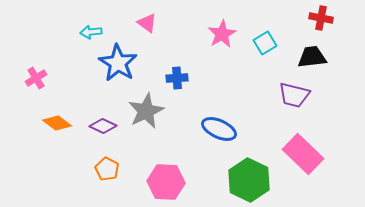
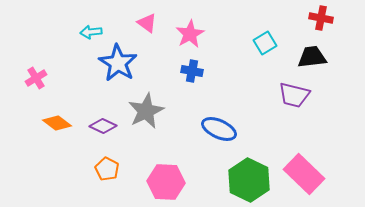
pink star: moved 32 px left
blue cross: moved 15 px right, 7 px up; rotated 15 degrees clockwise
pink rectangle: moved 1 px right, 20 px down
